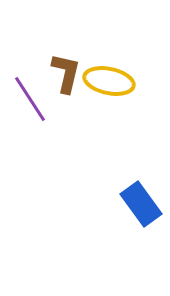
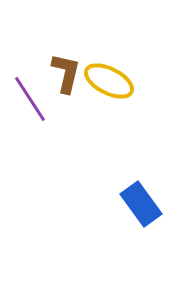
yellow ellipse: rotated 15 degrees clockwise
